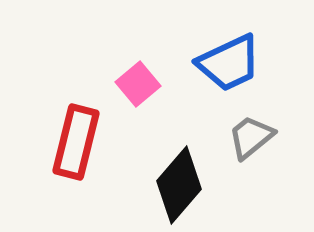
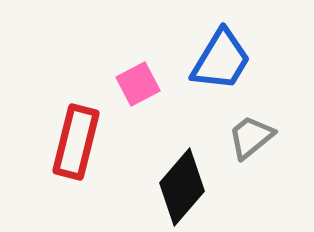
blue trapezoid: moved 8 px left, 3 px up; rotated 34 degrees counterclockwise
pink square: rotated 12 degrees clockwise
black diamond: moved 3 px right, 2 px down
